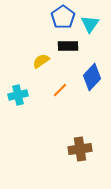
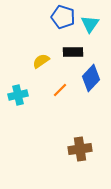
blue pentagon: rotated 20 degrees counterclockwise
black rectangle: moved 5 px right, 6 px down
blue diamond: moved 1 px left, 1 px down
